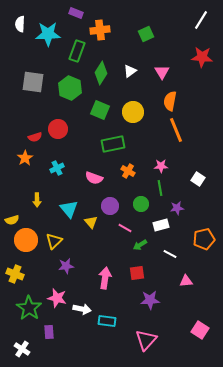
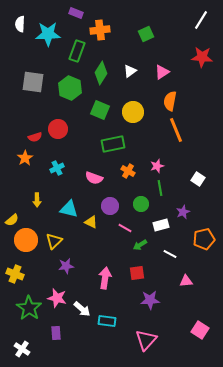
pink triangle at (162, 72): rotated 28 degrees clockwise
pink star at (161, 166): moved 4 px left; rotated 16 degrees counterclockwise
purple star at (177, 208): moved 6 px right, 4 px down; rotated 16 degrees counterclockwise
cyan triangle at (69, 209): rotated 36 degrees counterclockwise
yellow semicircle at (12, 220): rotated 24 degrees counterclockwise
yellow triangle at (91, 222): rotated 24 degrees counterclockwise
white arrow at (82, 309): rotated 30 degrees clockwise
purple rectangle at (49, 332): moved 7 px right, 1 px down
